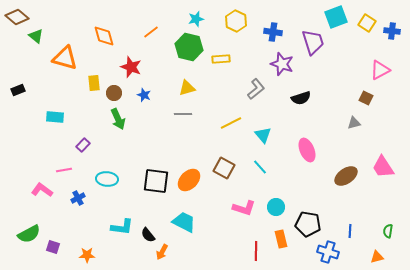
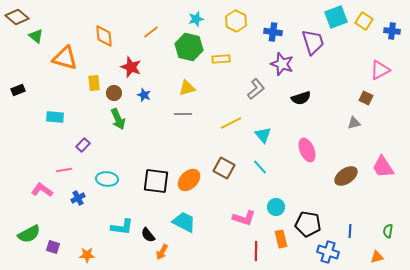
yellow square at (367, 23): moved 3 px left, 2 px up
orange diamond at (104, 36): rotated 10 degrees clockwise
pink L-shape at (244, 208): moved 10 px down
